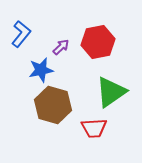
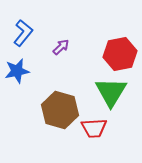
blue L-shape: moved 2 px right, 1 px up
red hexagon: moved 22 px right, 12 px down
blue star: moved 24 px left, 1 px down
green triangle: rotated 24 degrees counterclockwise
brown hexagon: moved 7 px right, 5 px down
